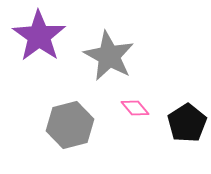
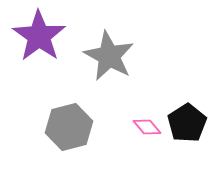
pink diamond: moved 12 px right, 19 px down
gray hexagon: moved 1 px left, 2 px down
